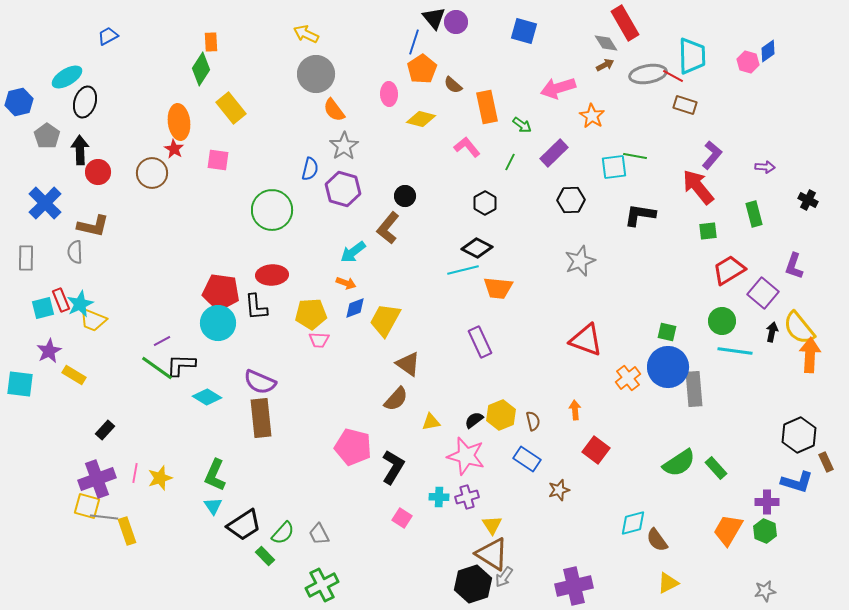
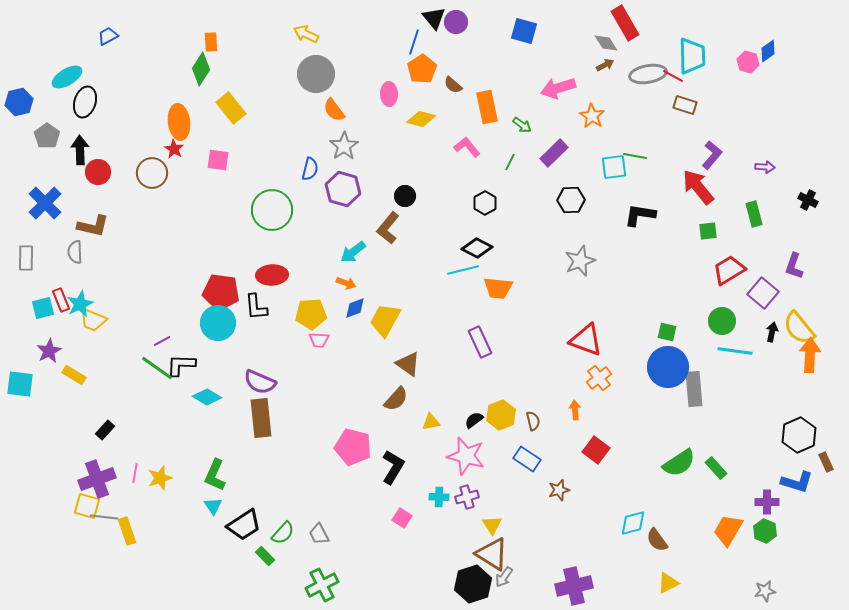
orange cross at (628, 378): moved 29 px left
